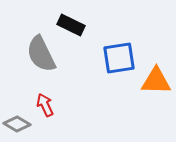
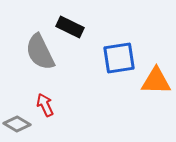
black rectangle: moved 1 px left, 2 px down
gray semicircle: moved 1 px left, 2 px up
